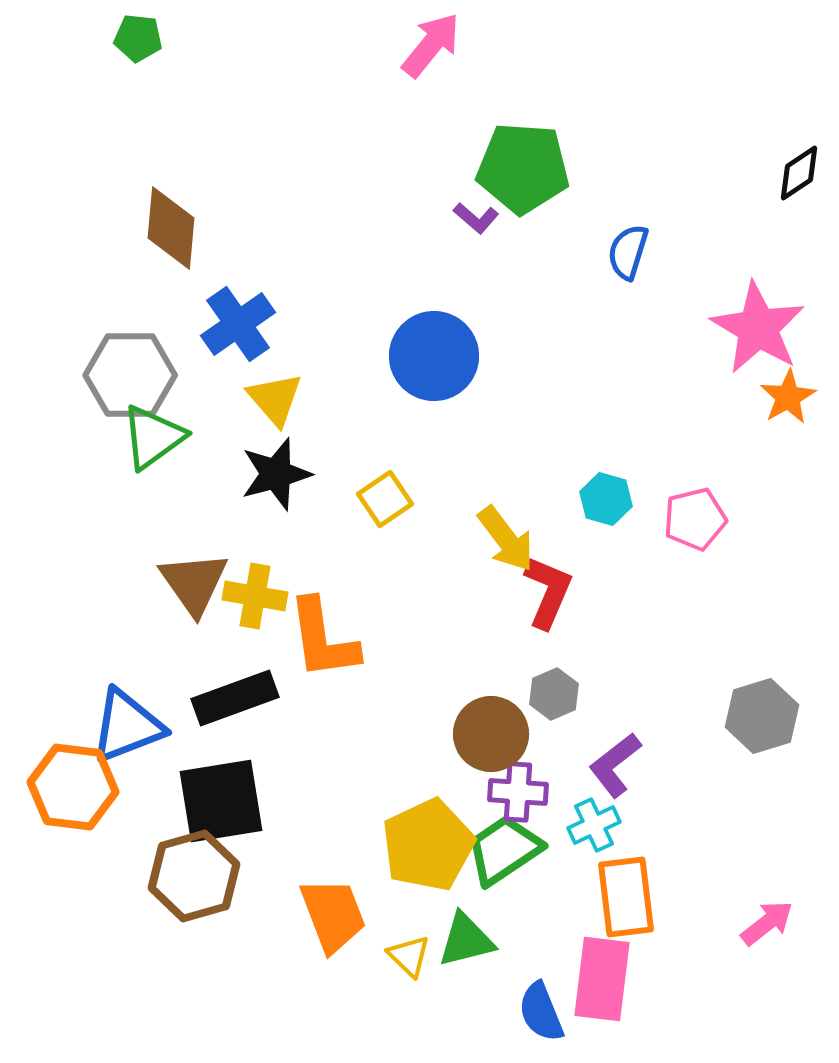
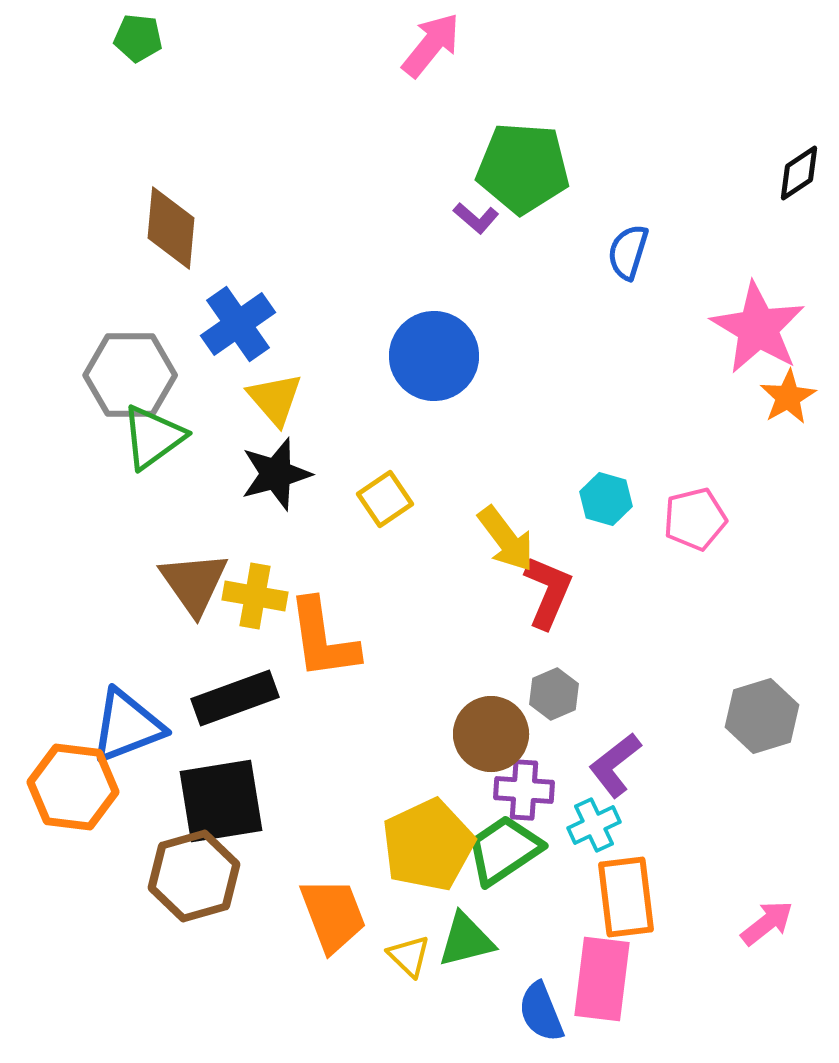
purple cross at (518, 792): moved 6 px right, 2 px up
